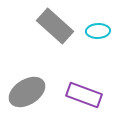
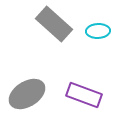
gray rectangle: moved 1 px left, 2 px up
gray ellipse: moved 2 px down
